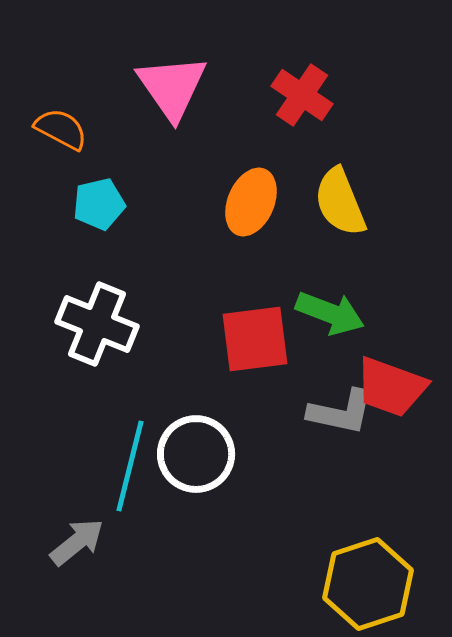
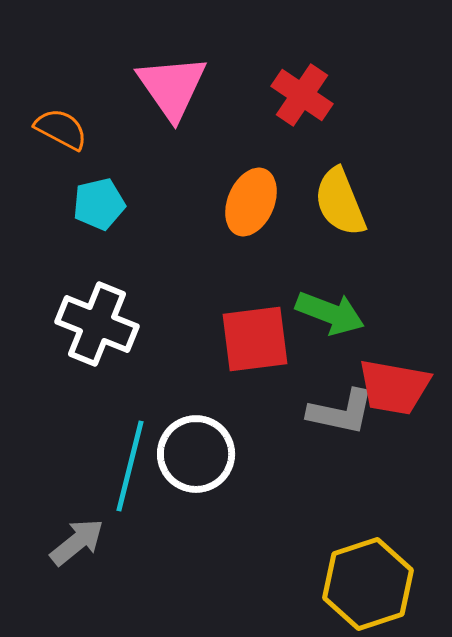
red trapezoid: moved 3 px right; rotated 10 degrees counterclockwise
